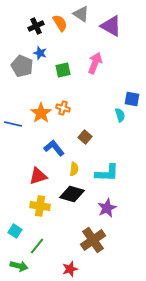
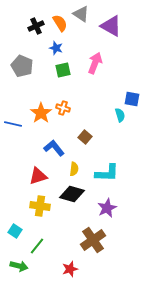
blue star: moved 16 px right, 5 px up
